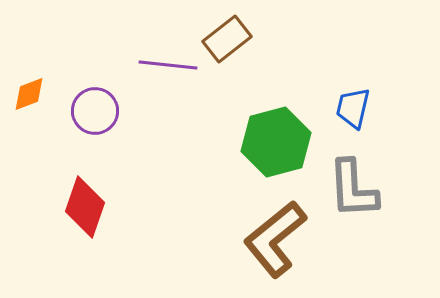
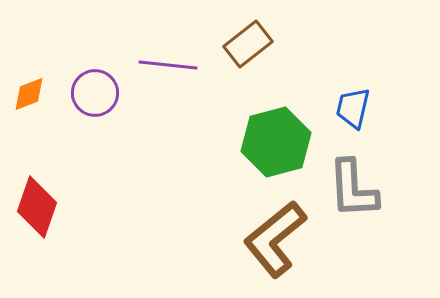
brown rectangle: moved 21 px right, 5 px down
purple circle: moved 18 px up
red diamond: moved 48 px left
